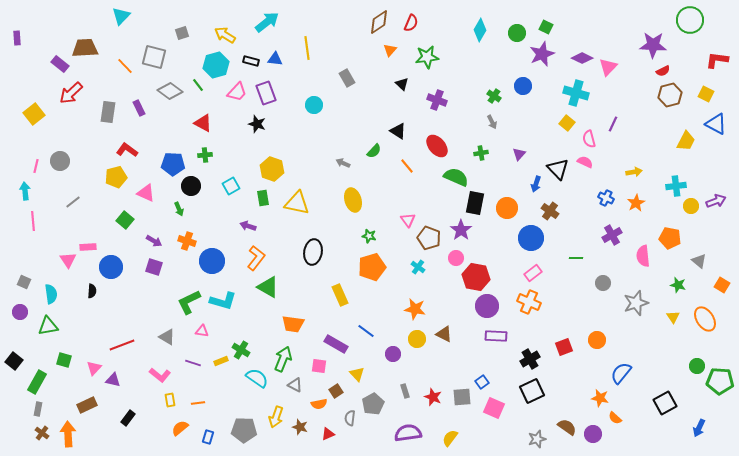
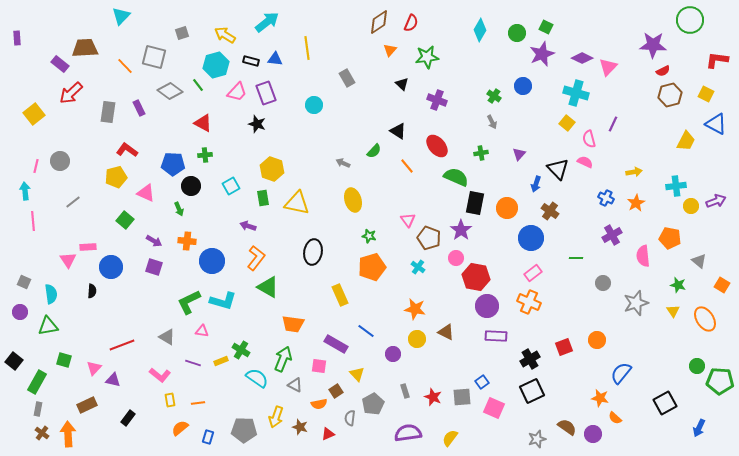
orange cross at (187, 241): rotated 12 degrees counterclockwise
yellow triangle at (673, 317): moved 6 px up
brown triangle at (444, 334): moved 2 px right, 2 px up
